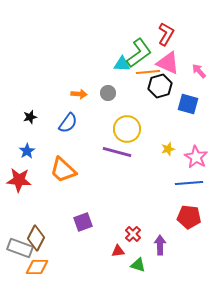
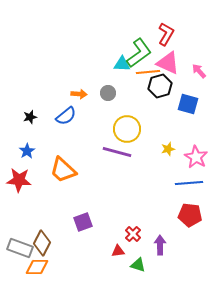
blue semicircle: moved 2 px left, 7 px up; rotated 15 degrees clockwise
red pentagon: moved 1 px right, 2 px up
brown diamond: moved 6 px right, 5 px down
